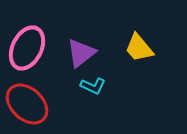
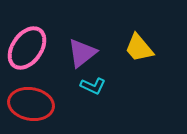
pink ellipse: rotated 9 degrees clockwise
purple triangle: moved 1 px right
red ellipse: moved 4 px right; rotated 33 degrees counterclockwise
